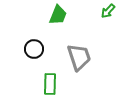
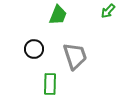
gray trapezoid: moved 4 px left, 1 px up
